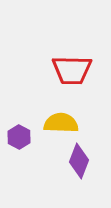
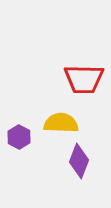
red trapezoid: moved 12 px right, 9 px down
